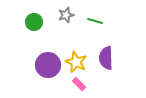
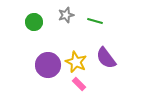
purple semicircle: rotated 35 degrees counterclockwise
